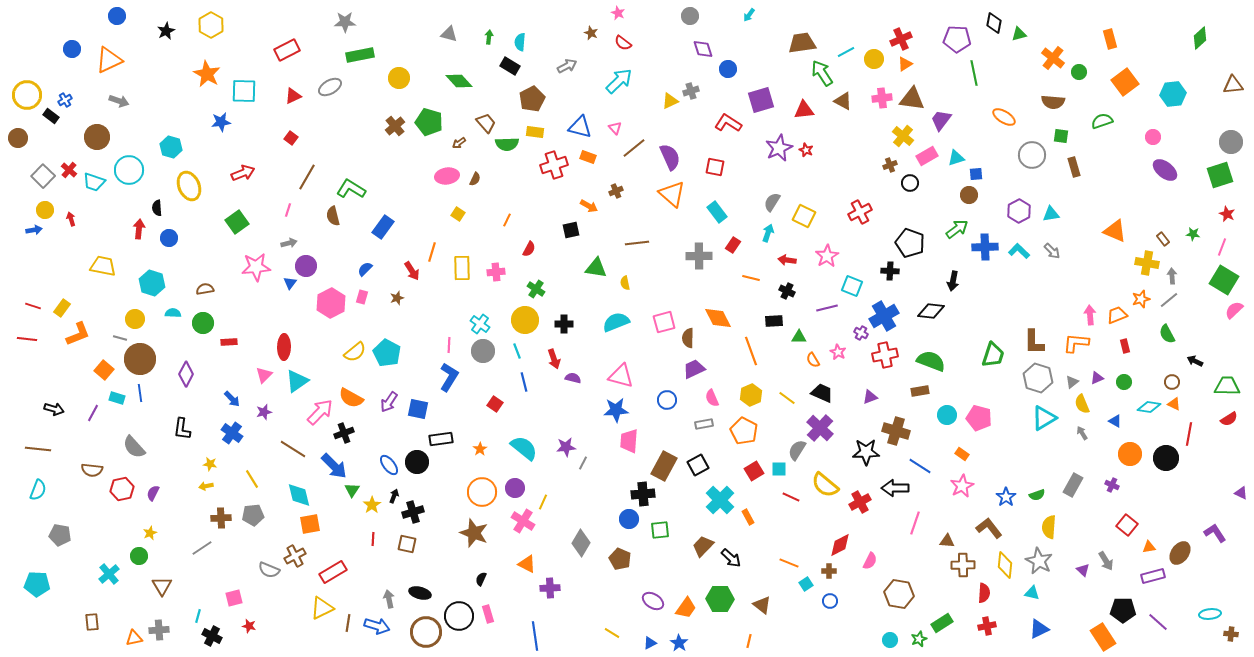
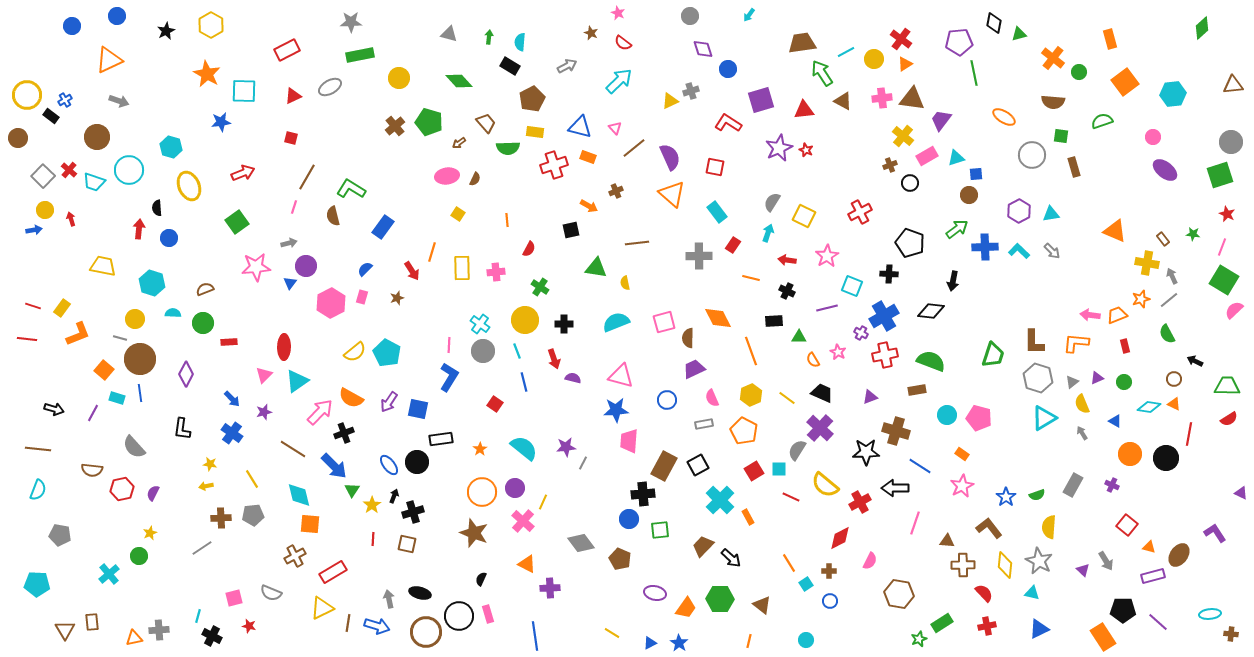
gray star at (345, 22): moved 6 px right
green diamond at (1200, 38): moved 2 px right, 10 px up
red cross at (901, 39): rotated 30 degrees counterclockwise
purple pentagon at (957, 39): moved 2 px right, 3 px down; rotated 8 degrees counterclockwise
blue circle at (72, 49): moved 23 px up
red square at (291, 138): rotated 24 degrees counterclockwise
green semicircle at (507, 144): moved 1 px right, 4 px down
pink line at (288, 210): moved 6 px right, 3 px up
orange line at (507, 220): rotated 32 degrees counterclockwise
black cross at (890, 271): moved 1 px left, 3 px down
gray arrow at (1172, 276): rotated 21 degrees counterclockwise
brown semicircle at (205, 289): rotated 12 degrees counterclockwise
green cross at (536, 289): moved 4 px right, 2 px up
pink arrow at (1090, 315): rotated 78 degrees counterclockwise
brown circle at (1172, 382): moved 2 px right, 3 px up
brown rectangle at (920, 391): moved 3 px left, 1 px up
pink cross at (523, 521): rotated 10 degrees clockwise
orange square at (310, 524): rotated 15 degrees clockwise
gray diamond at (581, 543): rotated 68 degrees counterclockwise
red diamond at (840, 545): moved 7 px up
orange triangle at (1149, 547): rotated 24 degrees clockwise
brown ellipse at (1180, 553): moved 1 px left, 2 px down
orange line at (789, 563): rotated 36 degrees clockwise
gray semicircle at (269, 570): moved 2 px right, 23 px down
brown triangle at (162, 586): moved 97 px left, 44 px down
red semicircle at (984, 593): rotated 48 degrees counterclockwise
purple ellipse at (653, 601): moved 2 px right, 8 px up; rotated 20 degrees counterclockwise
cyan circle at (890, 640): moved 84 px left
